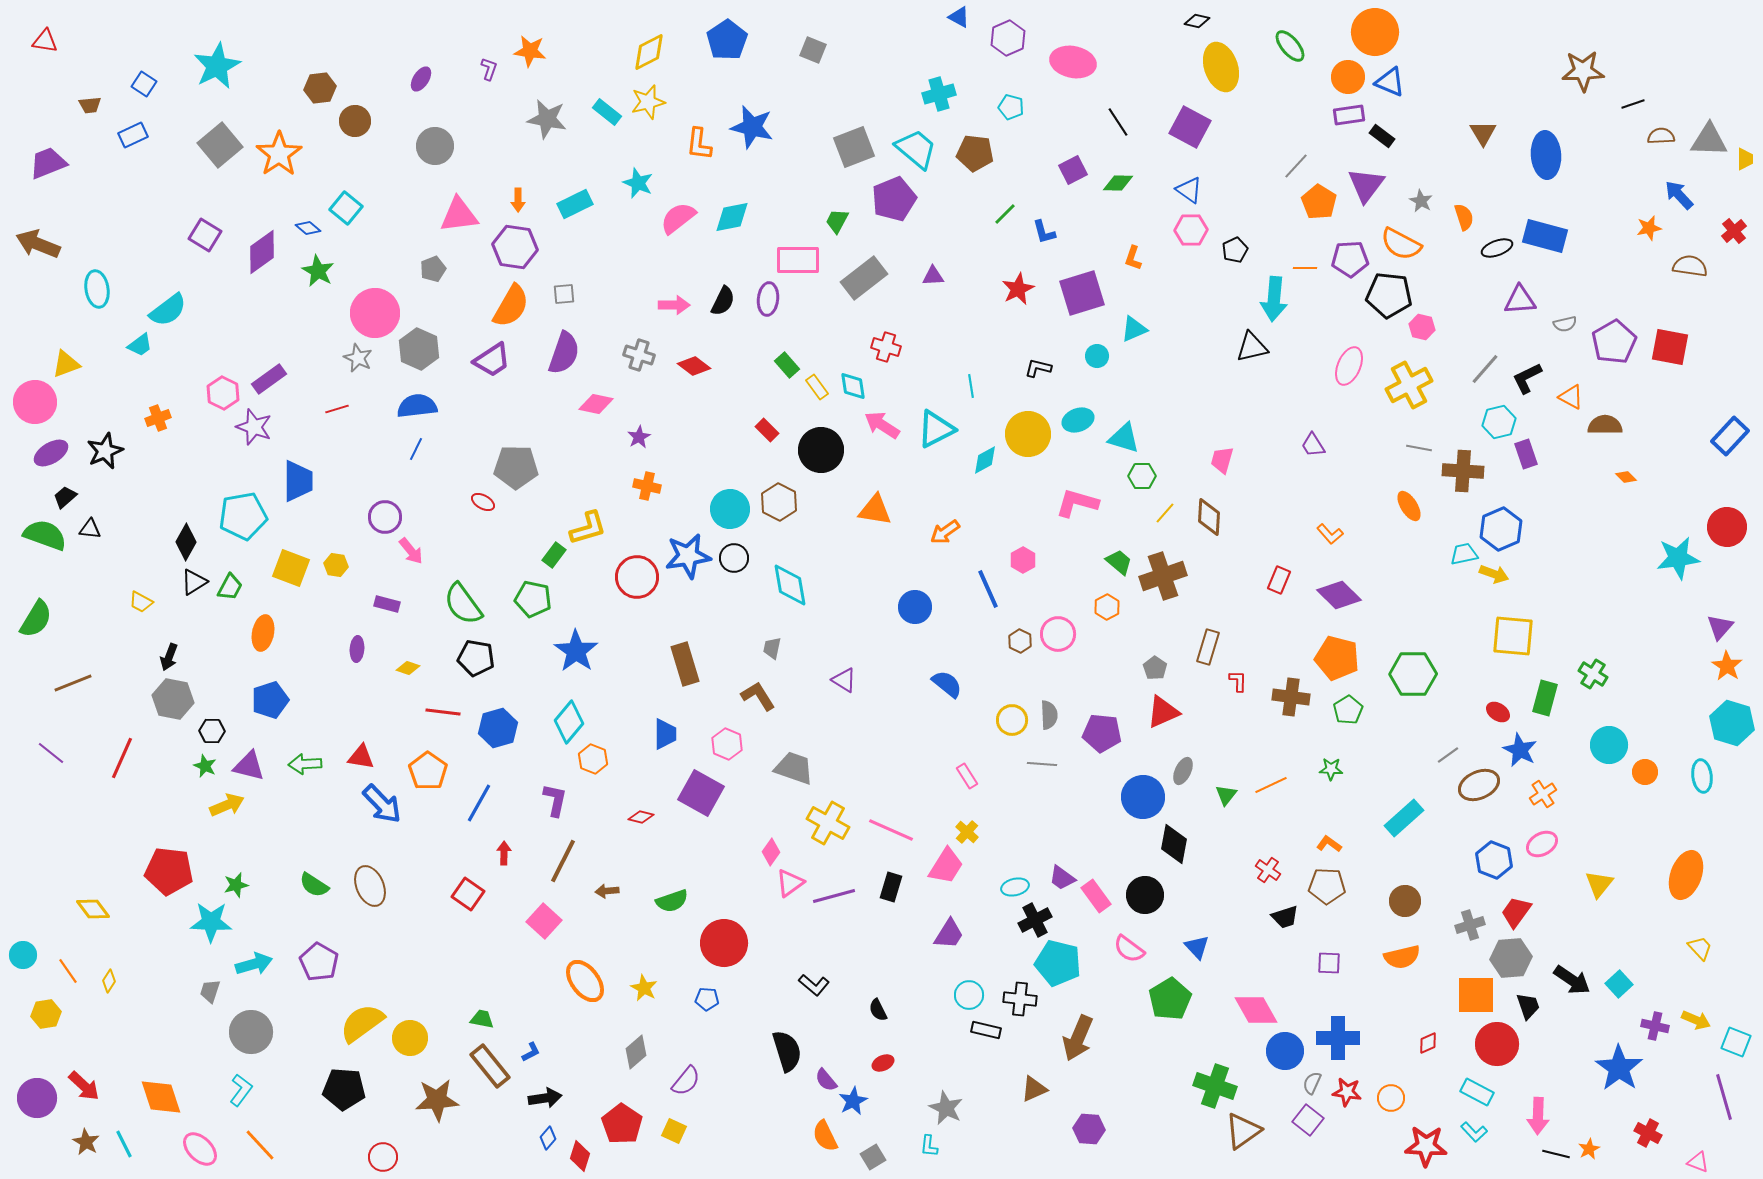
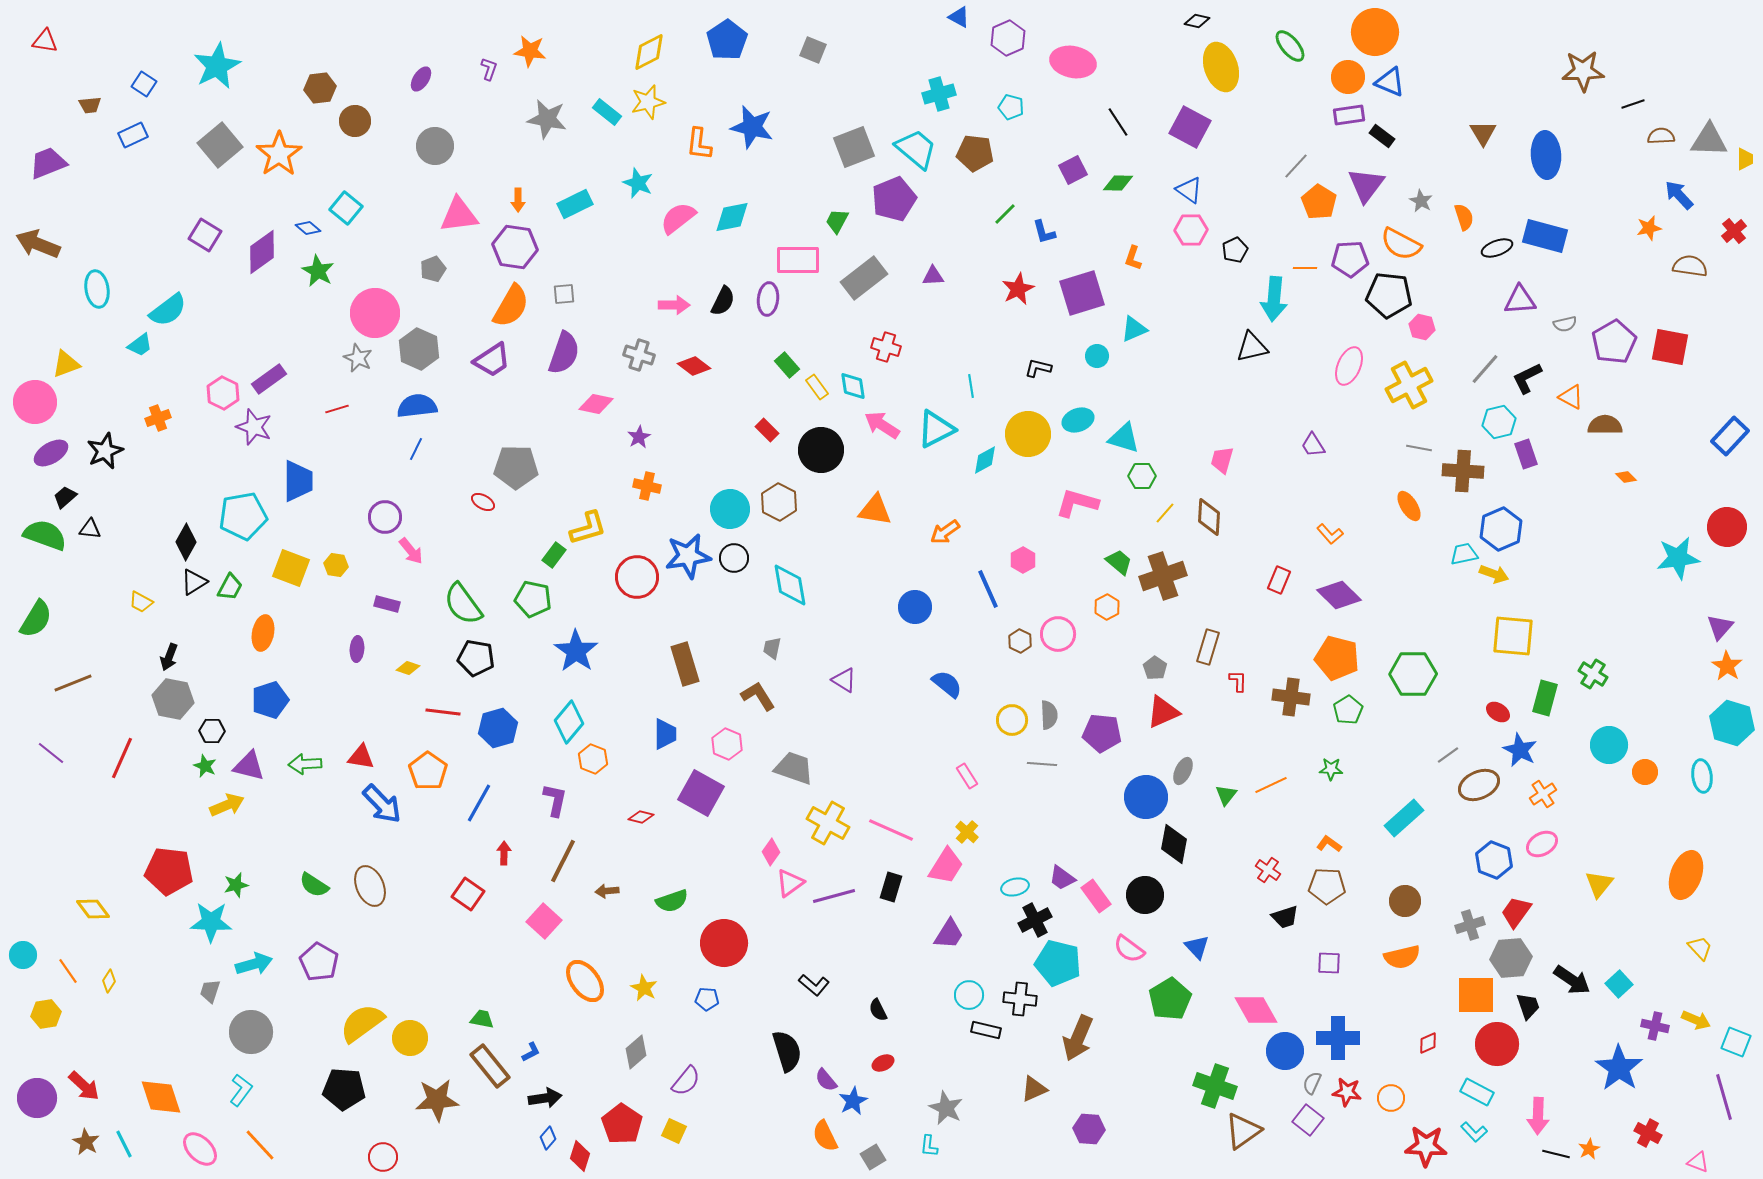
blue circle at (1143, 797): moved 3 px right
